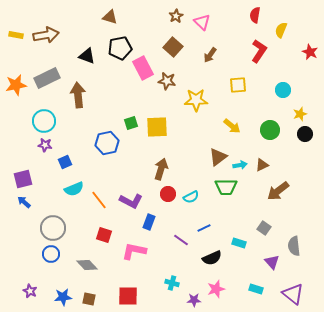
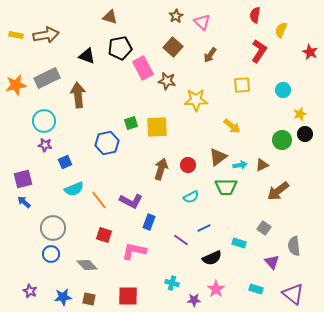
yellow square at (238, 85): moved 4 px right
green circle at (270, 130): moved 12 px right, 10 px down
red circle at (168, 194): moved 20 px right, 29 px up
pink star at (216, 289): rotated 18 degrees counterclockwise
